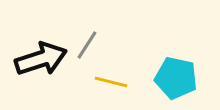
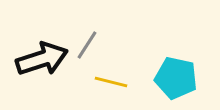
black arrow: moved 1 px right
